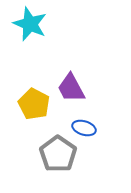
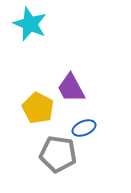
yellow pentagon: moved 4 px right, 4 px down
blue ellipse: rotated 40 degrees counterclockwise
gray pentagon: rotated 27 degrees counterclockwise
